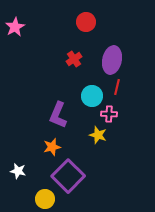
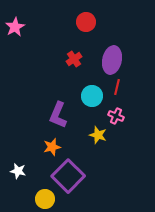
pink cross: moved 7 px right, 2 px down; rotated 21 degrees clockwise
